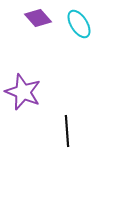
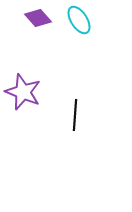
cyan ellipse: moved 4 px up
black line: moved 8 px right, 16 px up; rotated 8 degrees clockwise
